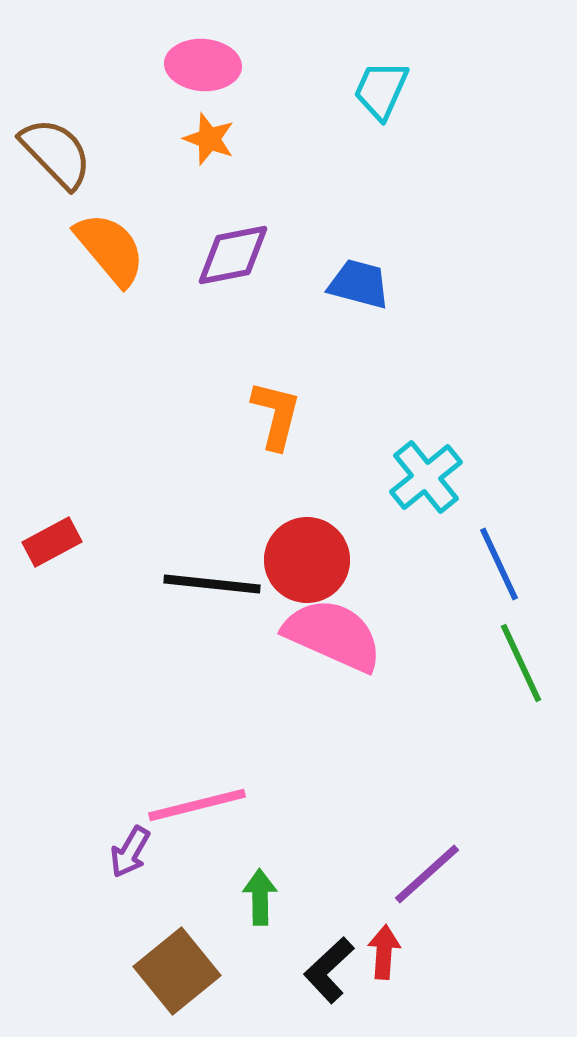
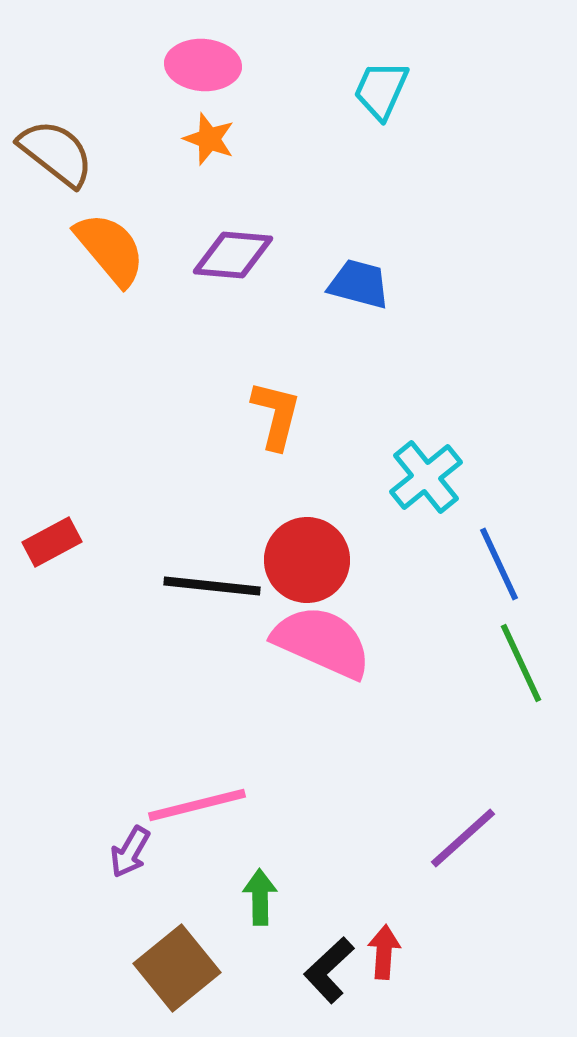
brown semicircle: rotated 8 degrees counterclockwise
purple diamond: rotated 16 degrees clockwise
black line: moved 2 px down
pink semicircle: moved 11 px left, 7 px down
purple line: moved 36 px right, 36 px up
brown square: moved 3 px up
